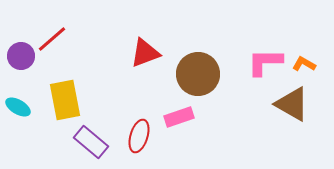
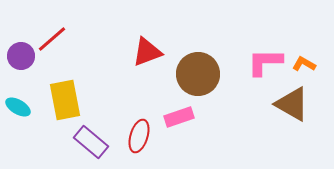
red triangle: moved 2 px right, 1 px up
